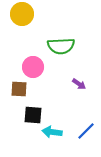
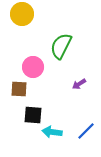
green semicircle: rotated 120 degrees clockwise
purple arrow: rotated 112 degrees clockwise
